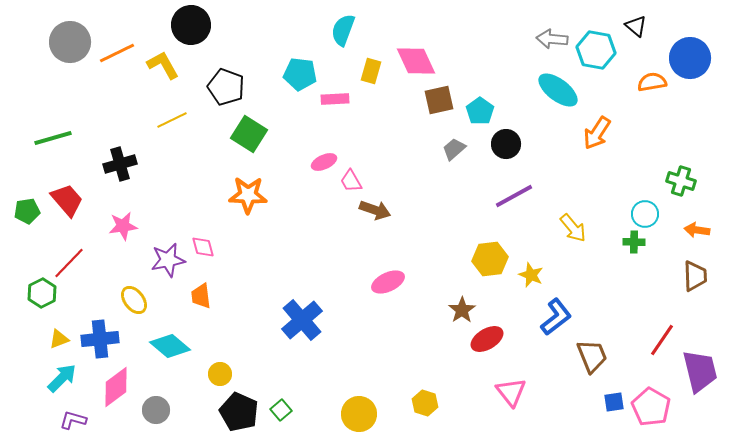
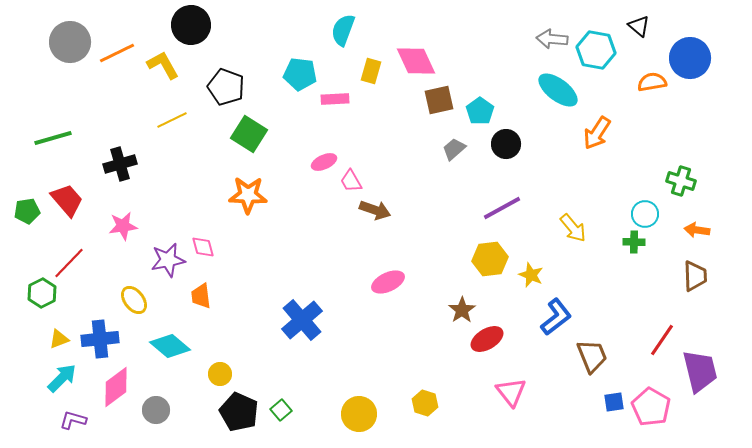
black triangle at (636, 26): moved 3 px right
purple line at (514, 196): moved 12 px left, 12 px down
